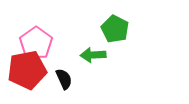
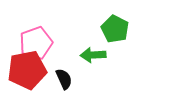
pink pentagon: rotated 16 degrees clockwise
